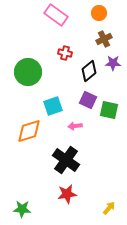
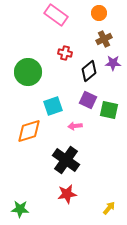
green star: moved 2 px left
